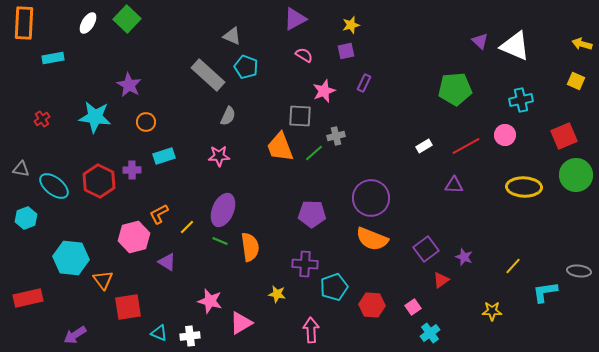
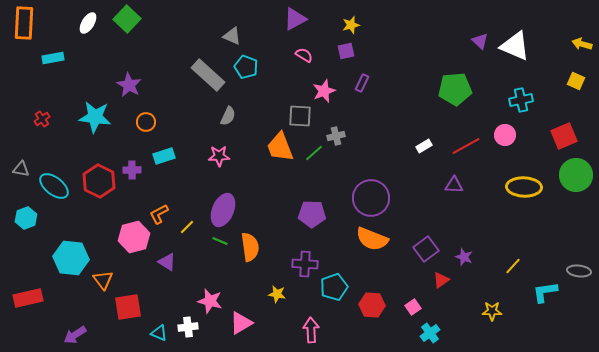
purple rectangle at (364, 83): moved 2 px left
white cross at (190, 336): moved 2 px left, 9 px up
